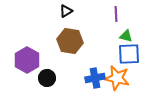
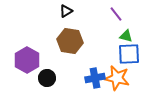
purple line: rotated 35 degrees counterclockwise
